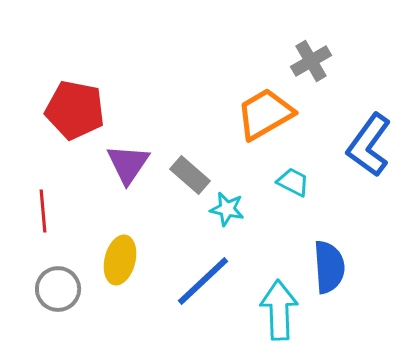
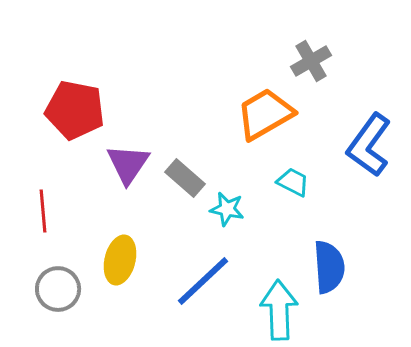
gray rectangle: moved 5 px left, 3 px down
